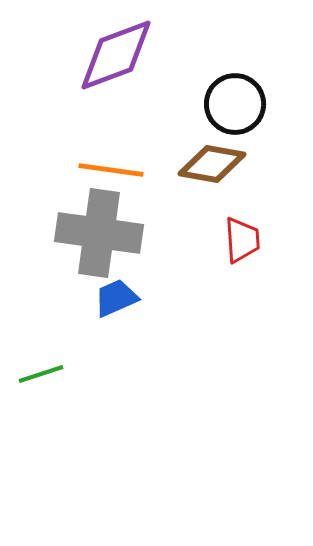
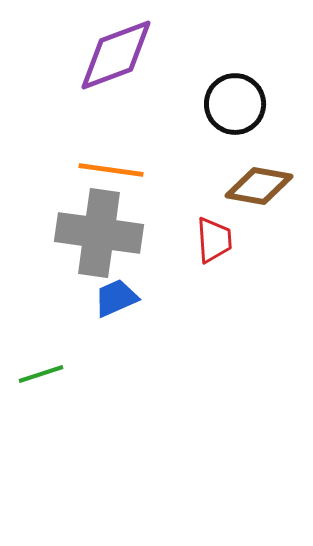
brown diamond: moved 47 px right, 22 px down
red trapezoid: moved 28 px left
